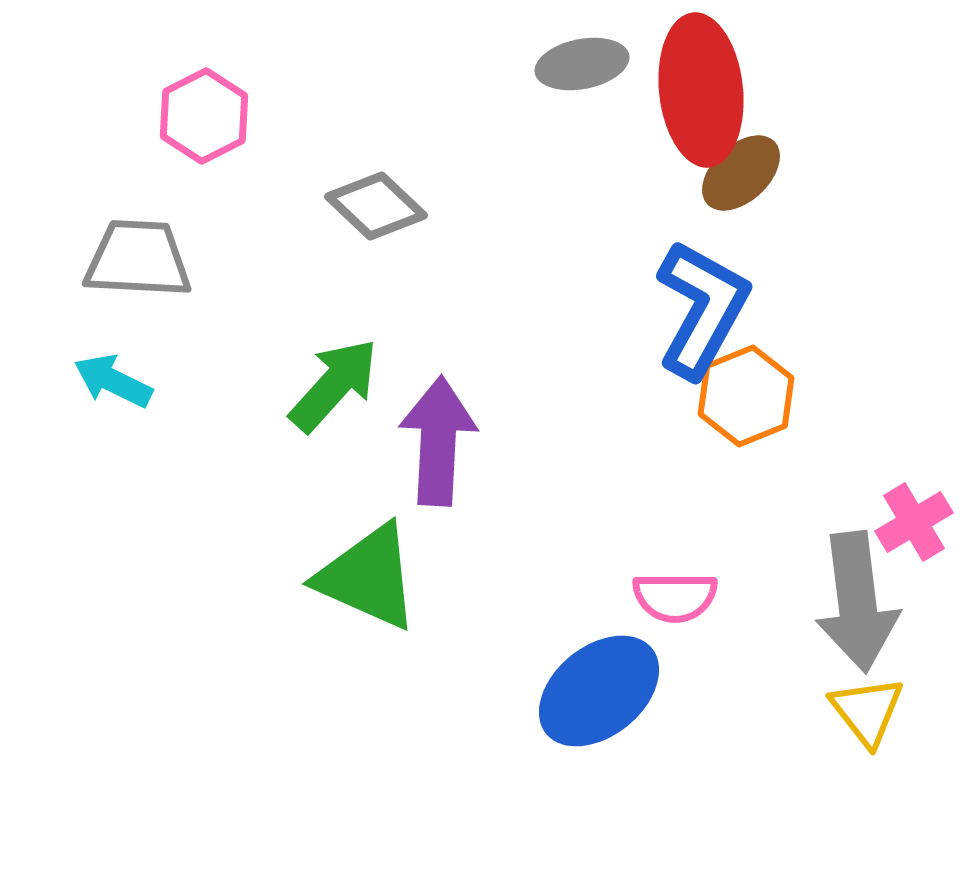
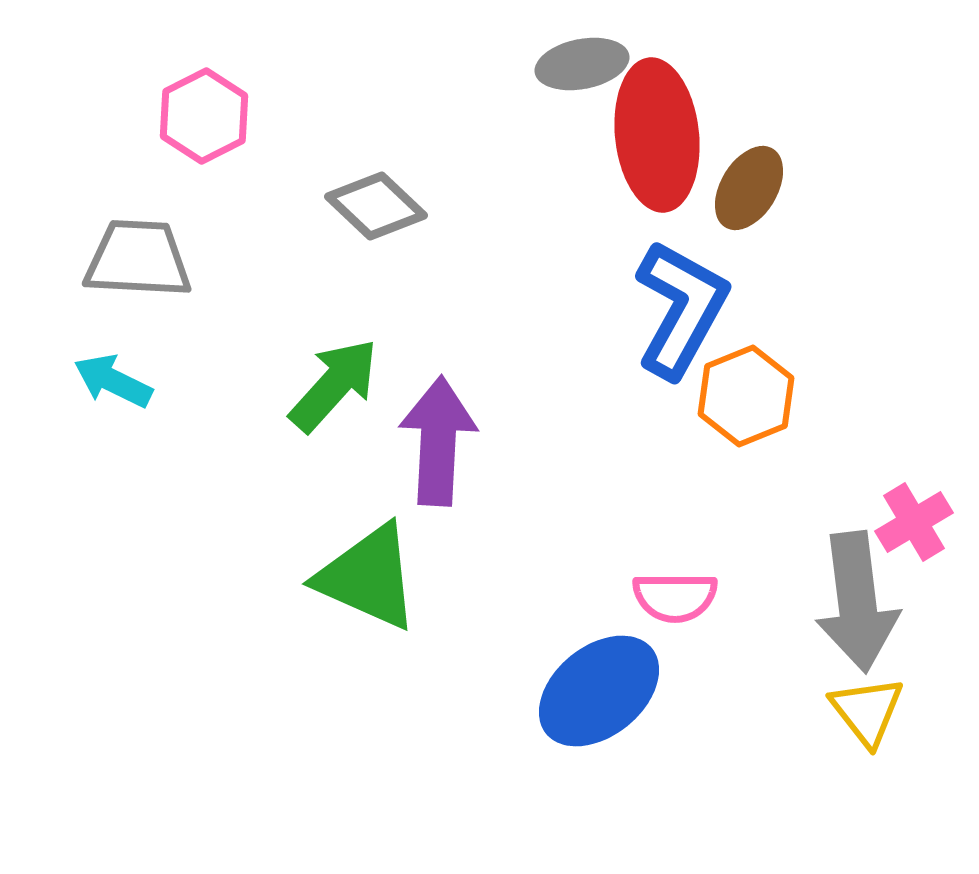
red ellipse: moved 44 px left, 45 px down
brown ellipse: moved 8 px right, 15 px down; rotated 16 degrees counterclockwise
blue L-shape: moved 21 px left
